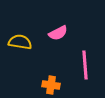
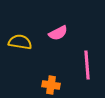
pink line: moved 2 px right
